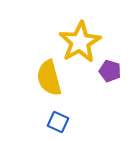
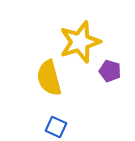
yellow star: rotated 12 degrees clockwise
blue square: moved 2 px left, 5 px down
